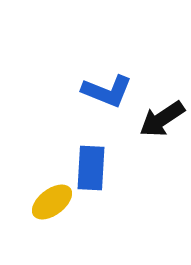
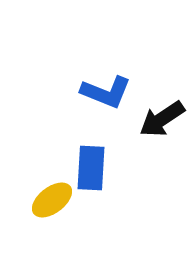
blue L-shape: moved 1 px left, 1 px down
yellow ellipse: moved 2 px up
